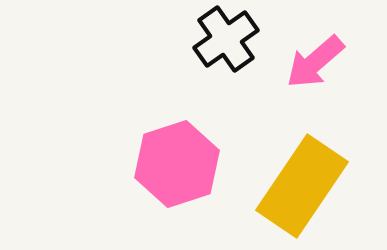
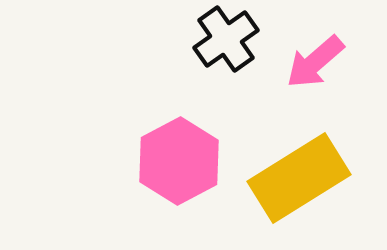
pink hexagon: moved 2 px right, 3 px up; rotated 10 degrees counterclockwise
yellow rectangle: moved 3 px left, 8 px up; rotated 24 degrees clockwise
